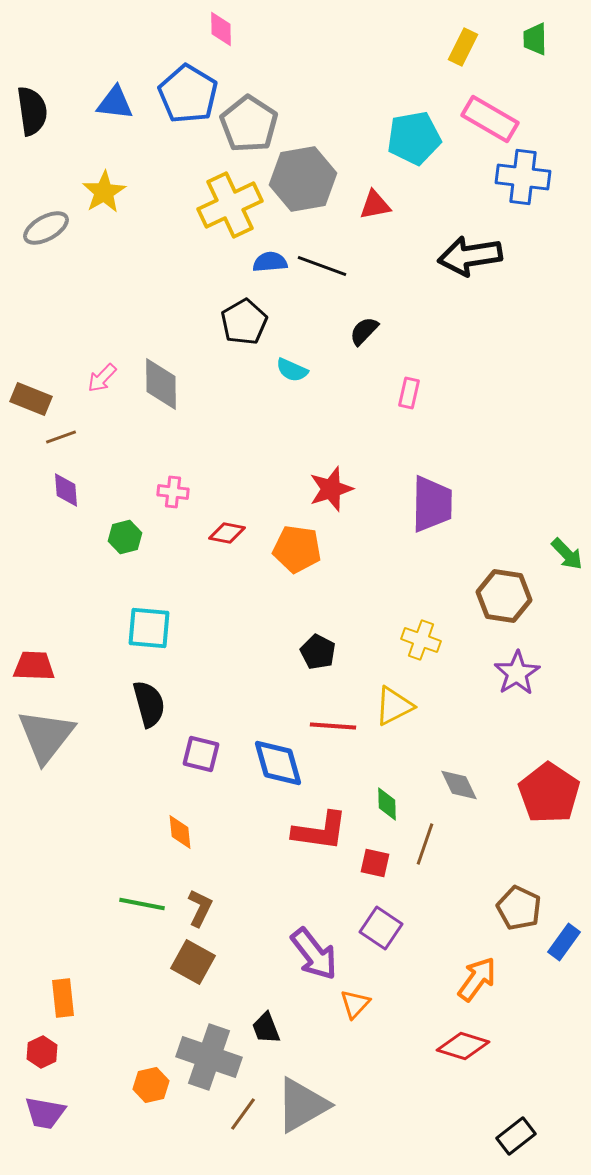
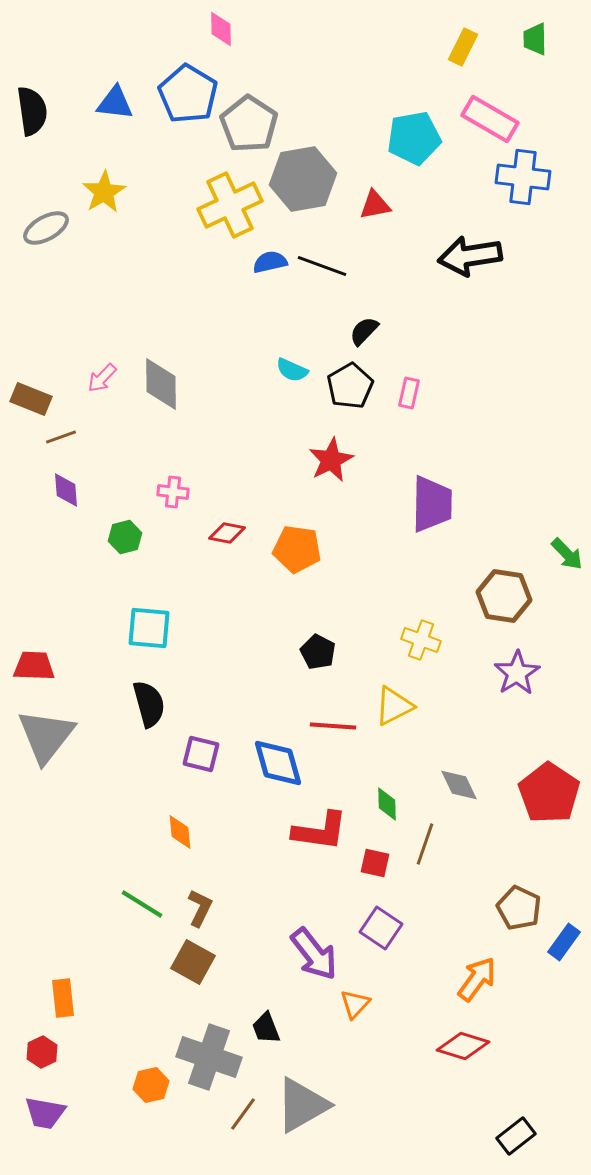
blue semicircle at (270, 262): rotated 8 degrees counterclockwise
black pentagon at (244, 322): moved 106 px right, 64 px down
red star at (331, 489): moved 29 px up; rotated 9 degrees counterclockwise
green line at (142, 904): rotated 21 degrees clockwise
